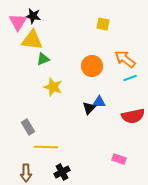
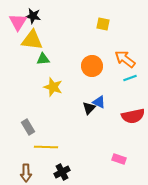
green triangle: rotated 16 degrees clockwise
blue triangle: rotated 24 degrees clockwise
